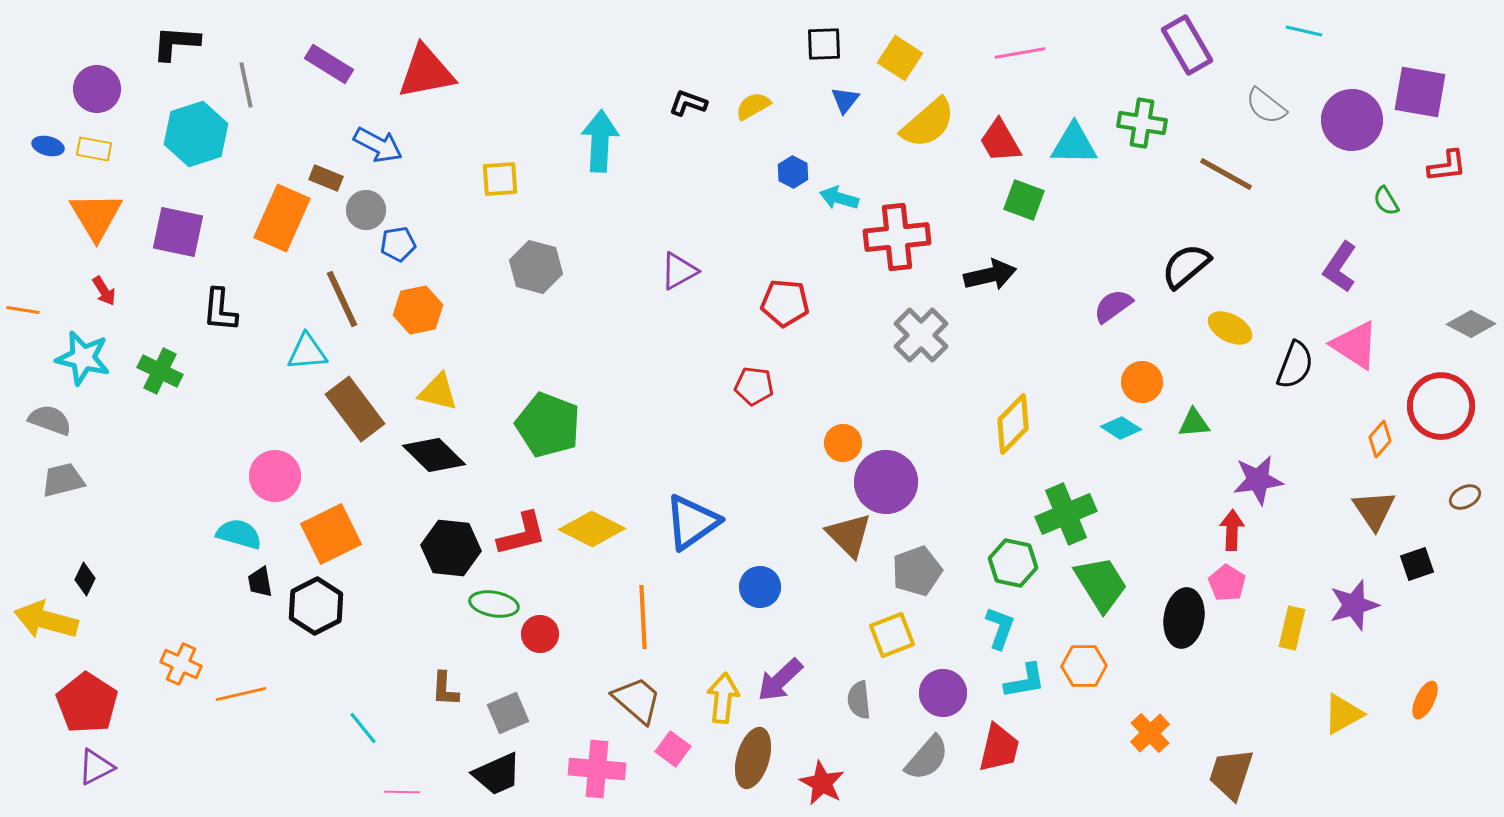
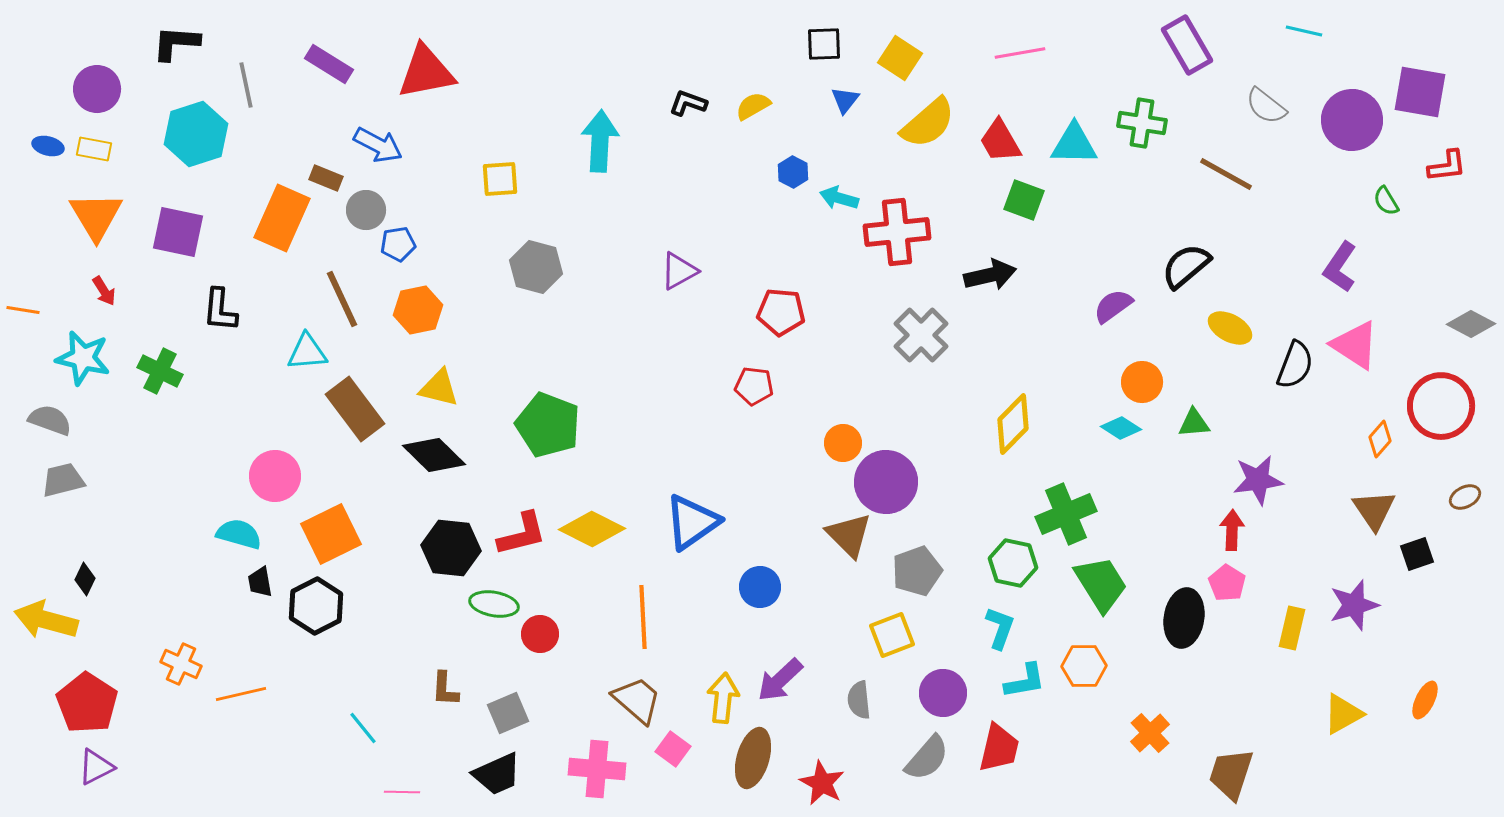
red cross at (897, 237): moved 5 px up
red pentagon at (785, 303): moved 4 px left, 9 px down
yellow triangle at (438, 392): moved 1 px right, 4 px up
black square at (1417, 564): moved 10 px up
